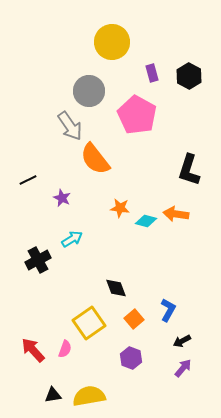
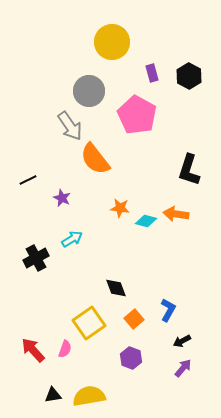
black cross: moved 2 px left, 2 px up
